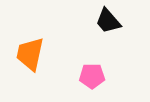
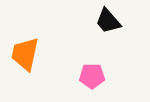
orange trapezoid: moved 5 px left
